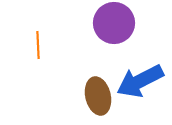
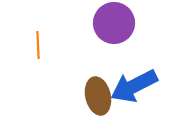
blue arrow: moved 6 px left, 5 px down
